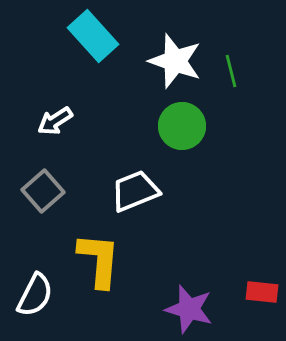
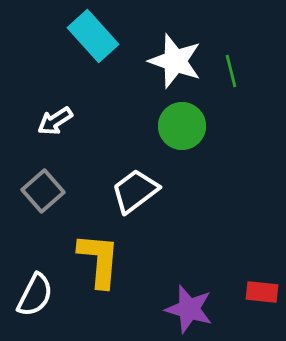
white trapezoid: rotated 15 degrees counterclockwise
